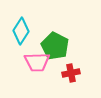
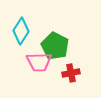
pink trapezoid: moved 2 px right
